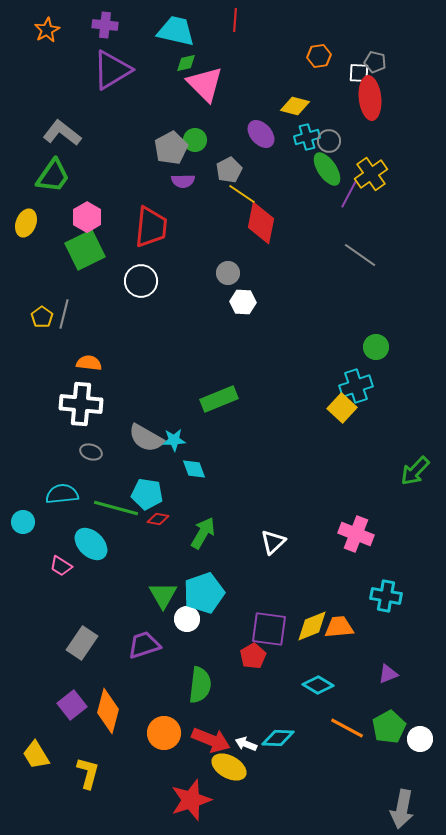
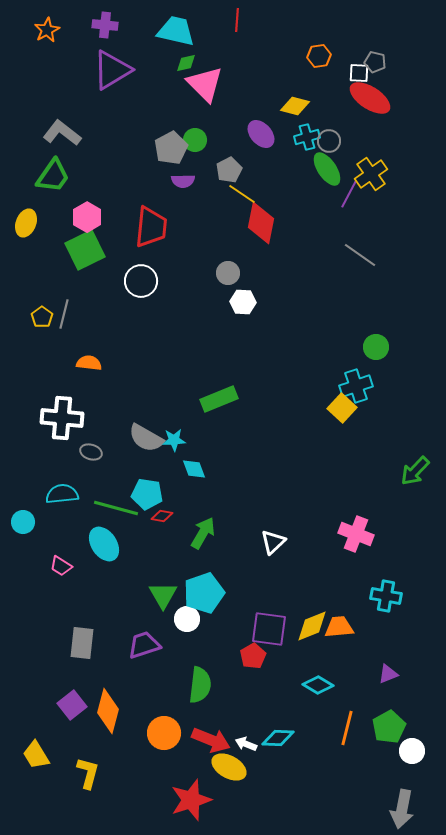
red line at (235, 20): moved 2 px right
red ellipse at (370, 98): rotated 51 degrees counterclockwise
white cross at (81, 404): moved 19 px left, 14 px down
red diamond at (158, 519): moved 4 px right, 3 px up
cyan ellipse at (91, 544): moved 13 px right; rotated 12 degrees clockwise
gray rectangle at (82, 643): rotated 28 degrees counterclockwise
orange line at (347, 728): rotated 76 degrees clockwise
white circle at (420, 739): moved 8 px left, 12 px down
